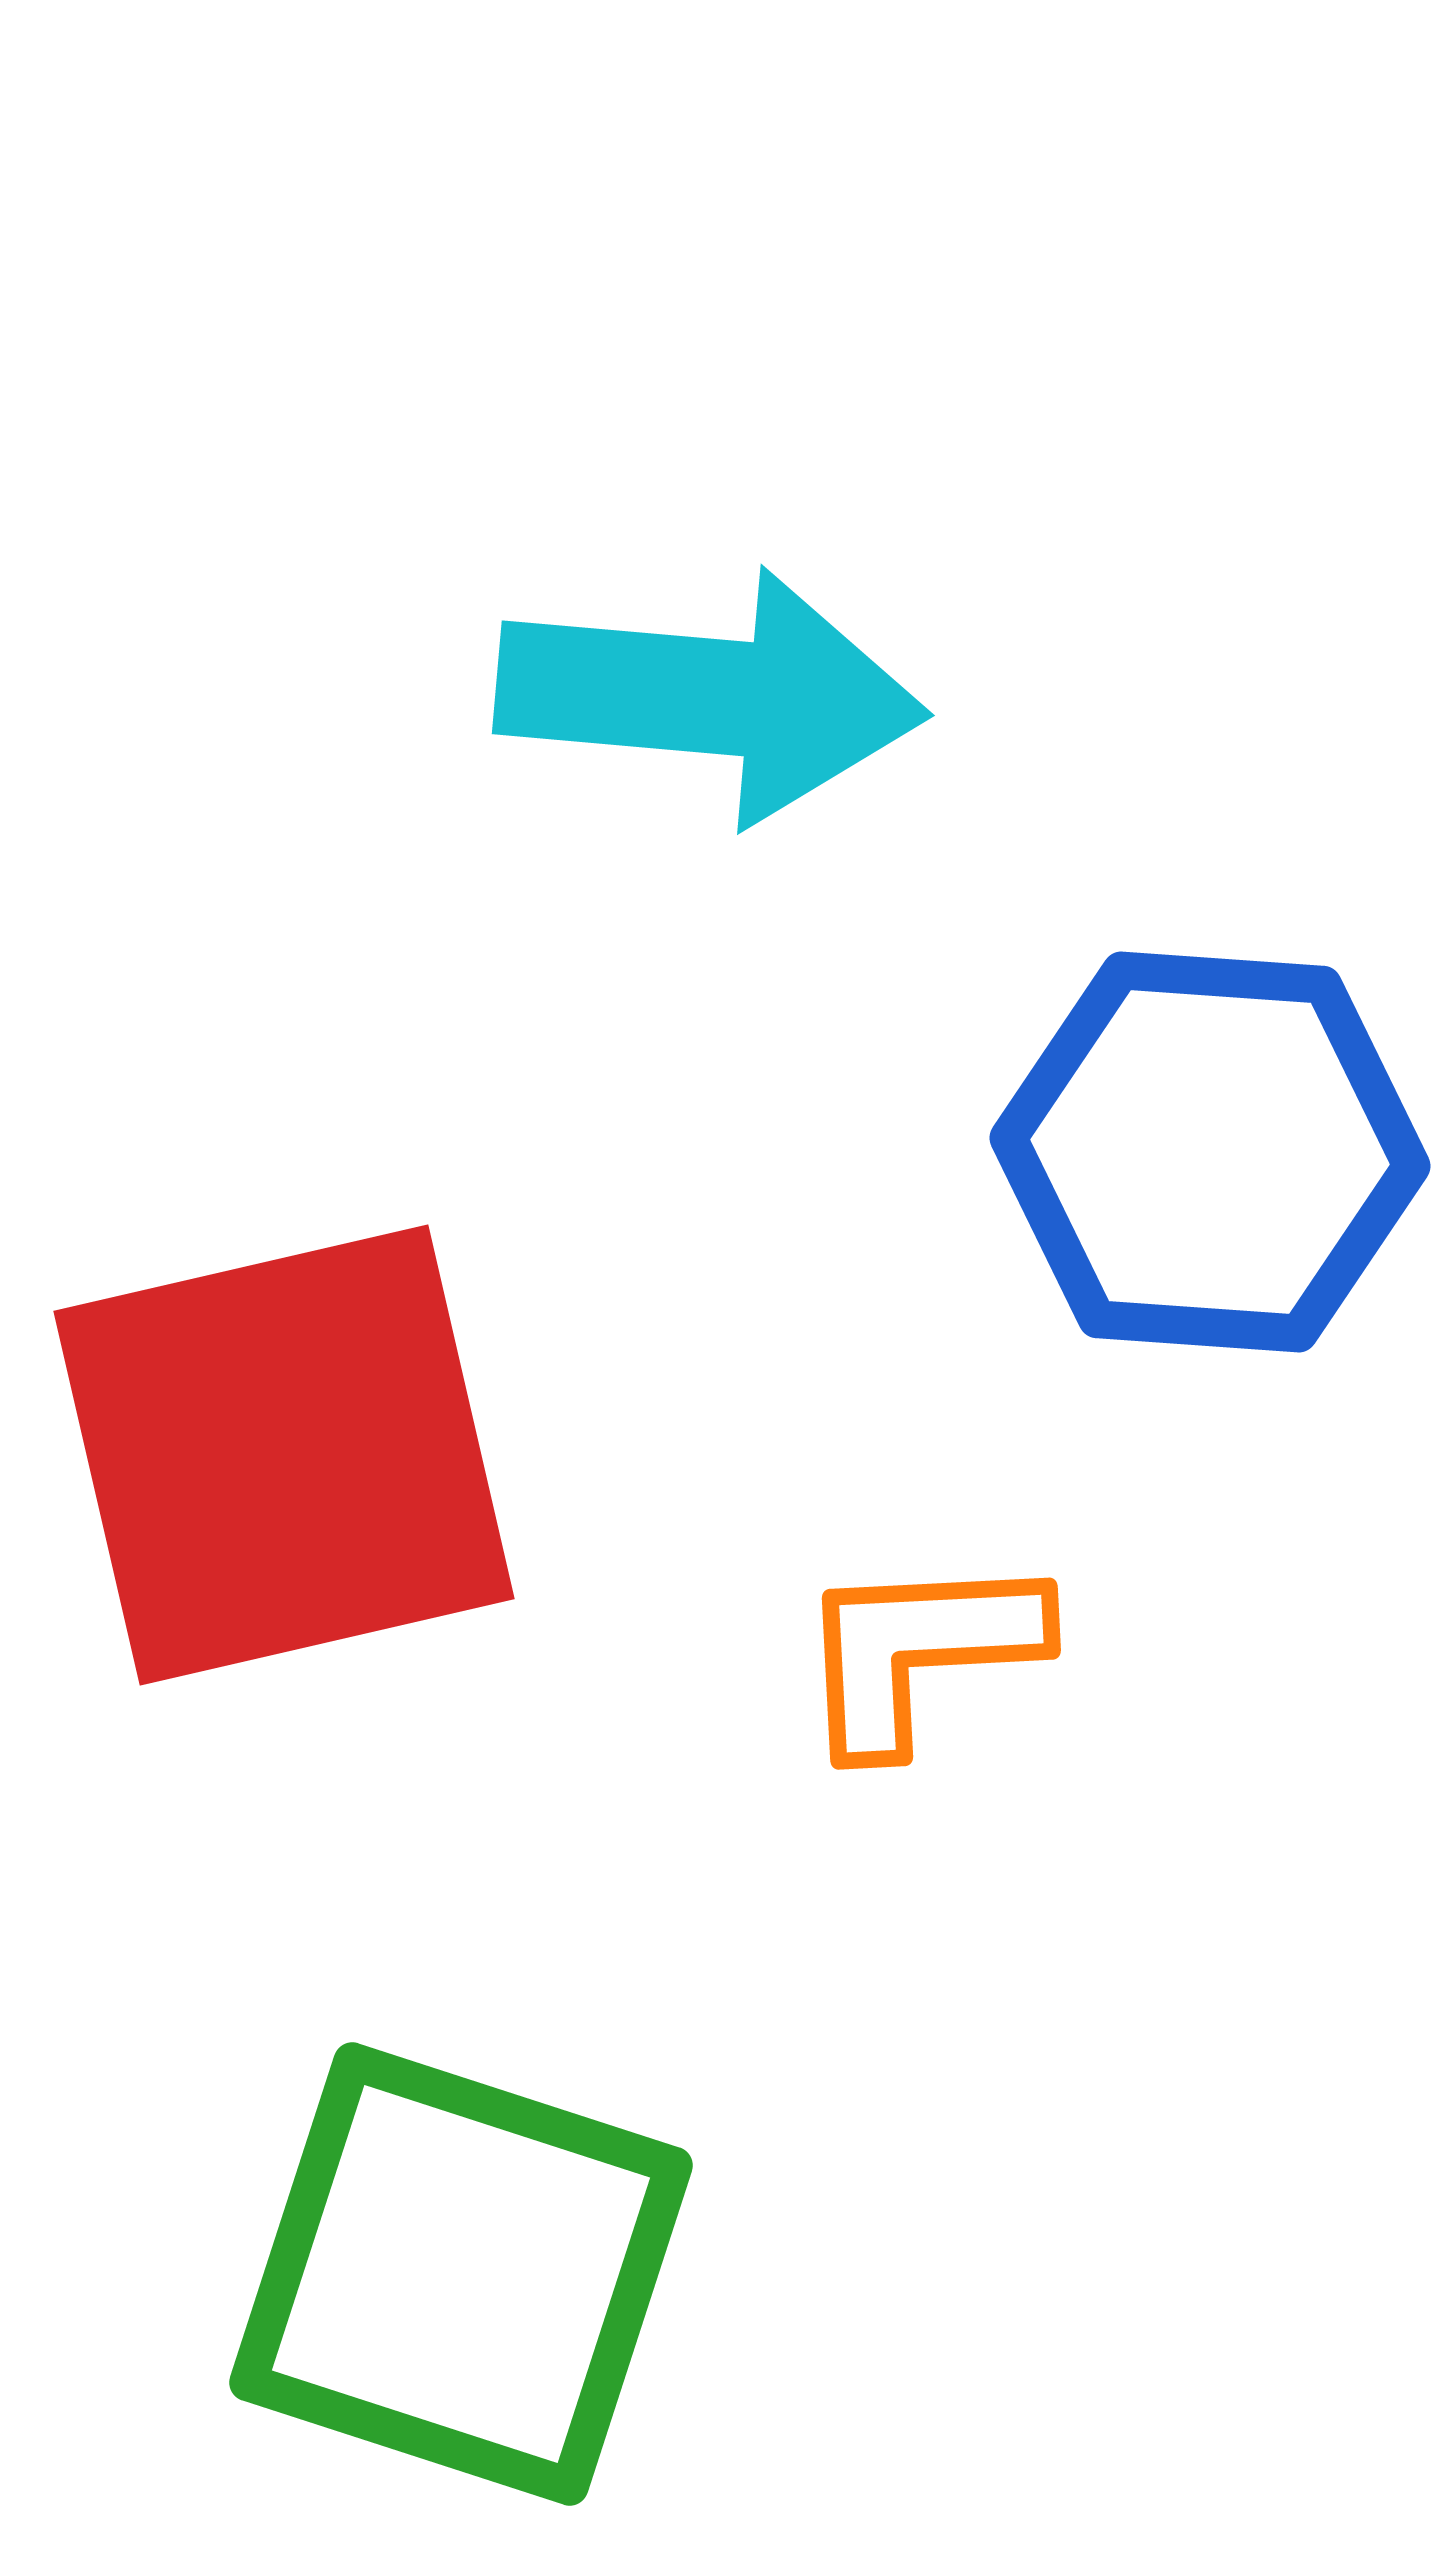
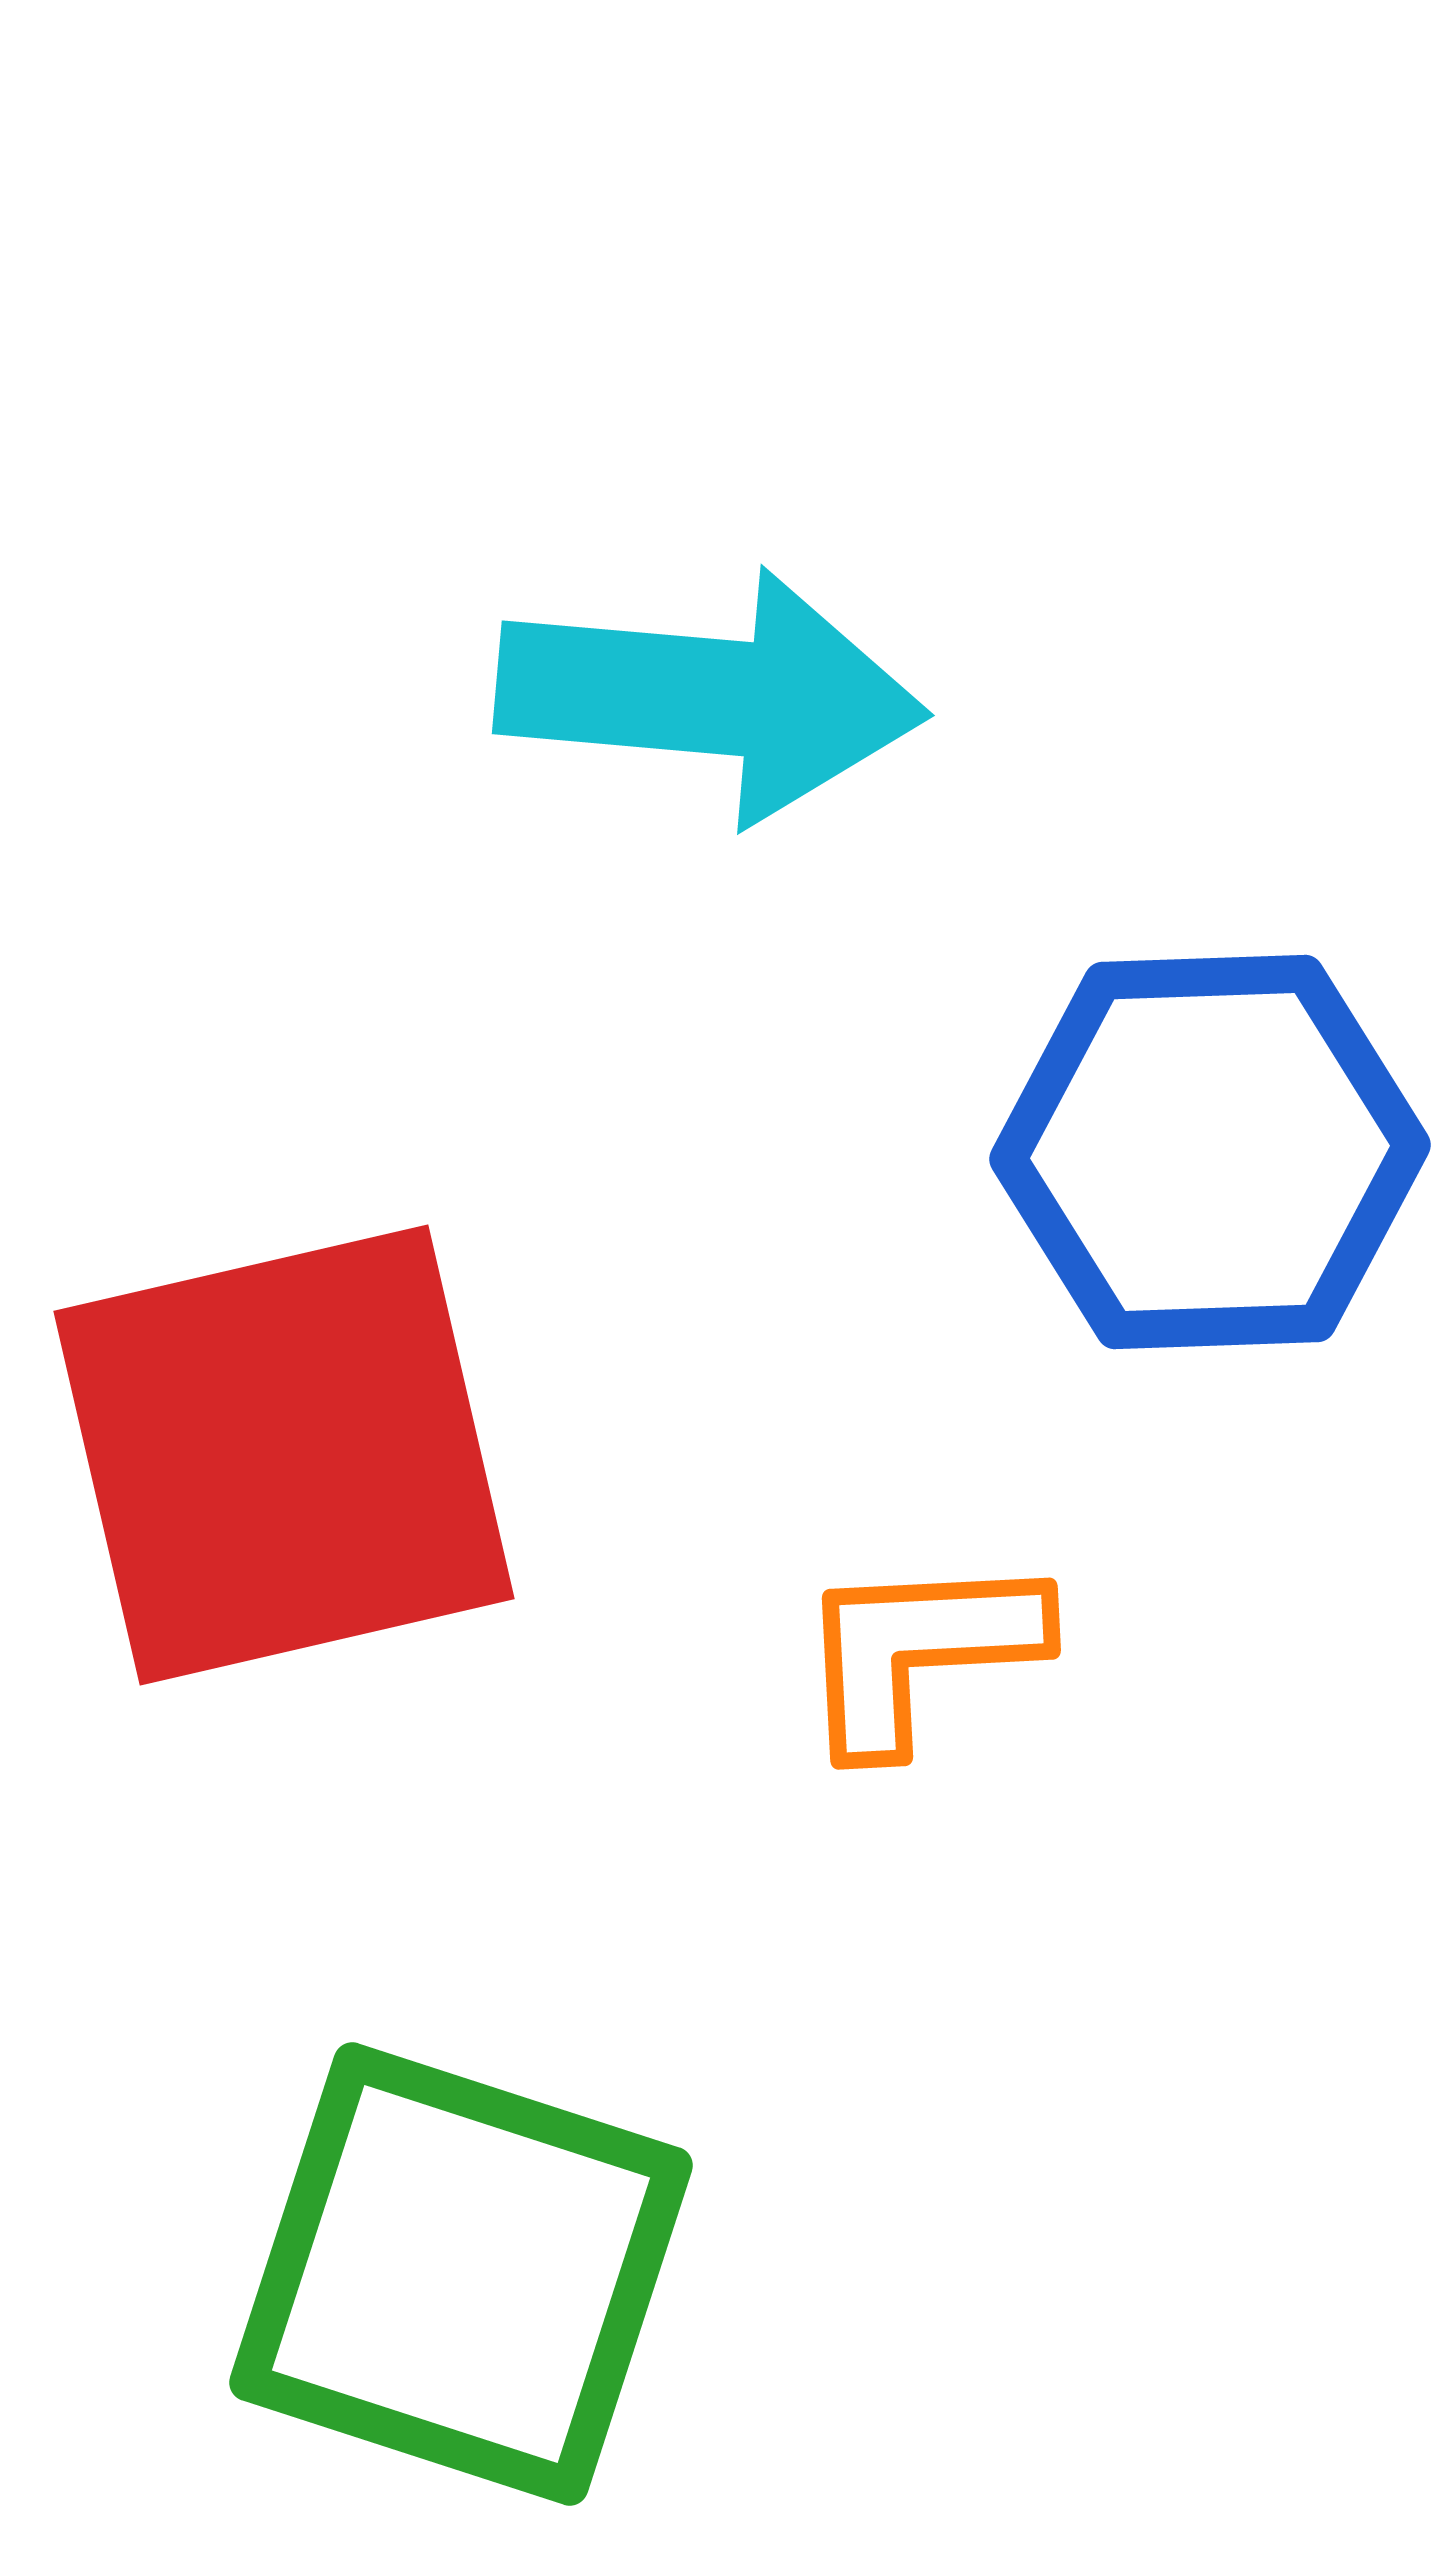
blue hexagon: rotated 6 degrees counterclockwise
